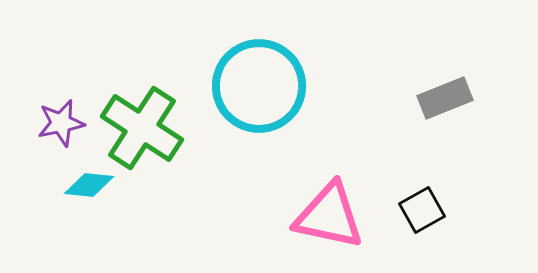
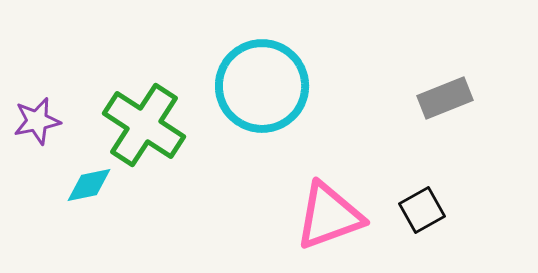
cyan circle: moved 3 px right
purple star: moved 24 px left, 2 px up
green cross: moved 2 px right, 3 px up
cyan diamond: rotated 18 degrees counterclockwise
pink triangle: rotated 32 degrees counterclockwise
